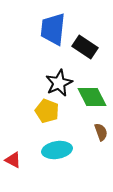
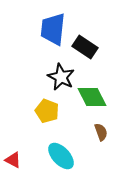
black star: moved 2 px right, 6 px up; rotated 20 degrees counterclockwise
cyan ellipse: moved 4 px right, 6 px down; rotated 56 degrees clockwise
